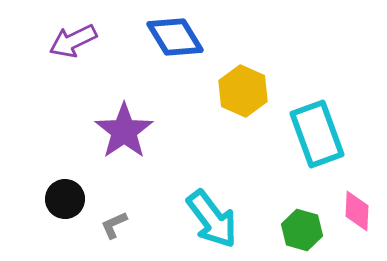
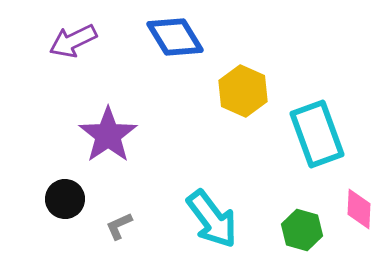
purple star: moved 16 px left, 4 px down
pink diamond: moved 2 px right, 2 px up
gray L-shape: moved 5 px right, 1 px down
